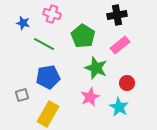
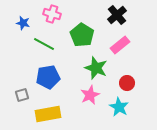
black cross: rotated 30 degrees counterclockwise
green pentagon: moved 1 px left, 1 px up
pink star: moved 2 px up
yellow rectangle: rotated 50 degrees clockwise
